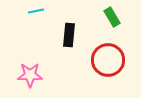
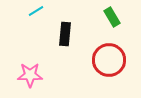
cyan line: rotated 21 degrees counterclockwise
black rectangle: moved 4 px left, 1 px up
red circle: moved 1 px right
